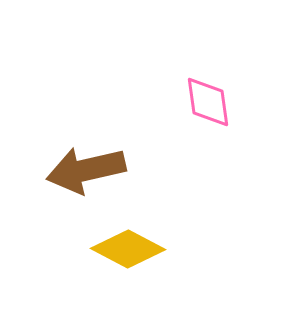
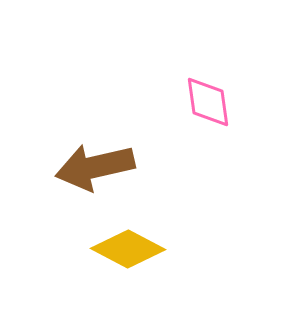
brown arrow: moved 9 px right, 3 px up
